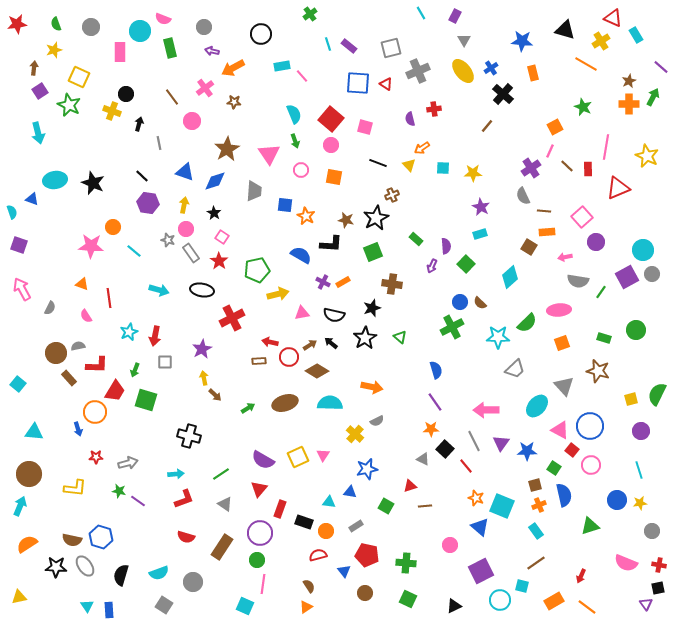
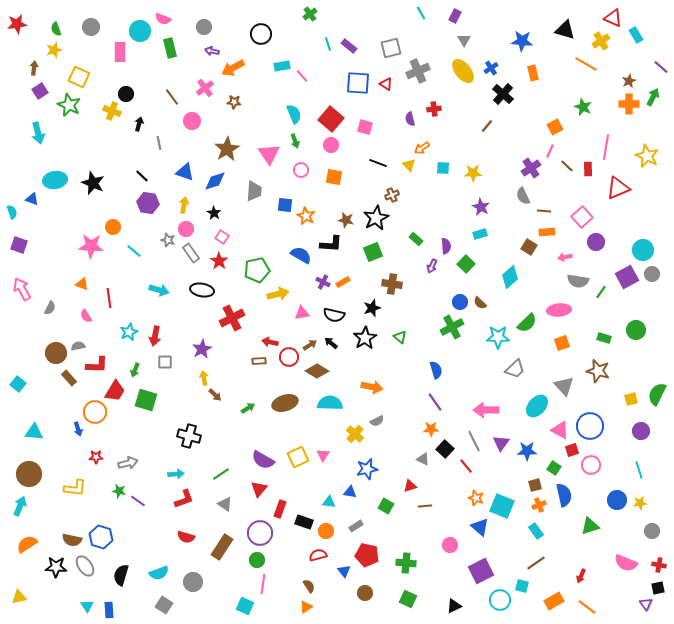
green semicircle at (56, 24): moved 5 px down
red square at (572, 450): rotated 32 degrees clockwise
